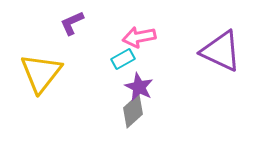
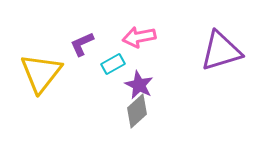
purple L-shape: moved 10 px right, 21 px down
purple triangle: rotated 42 degrees counterclockwise
cyan rectangle: moved 10 px left, 5 px down
purple star: moved 2 px up
gray diamond: moved 4 px right
